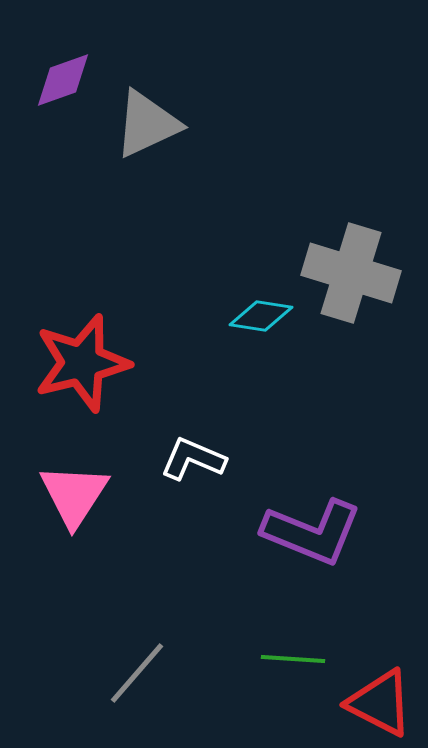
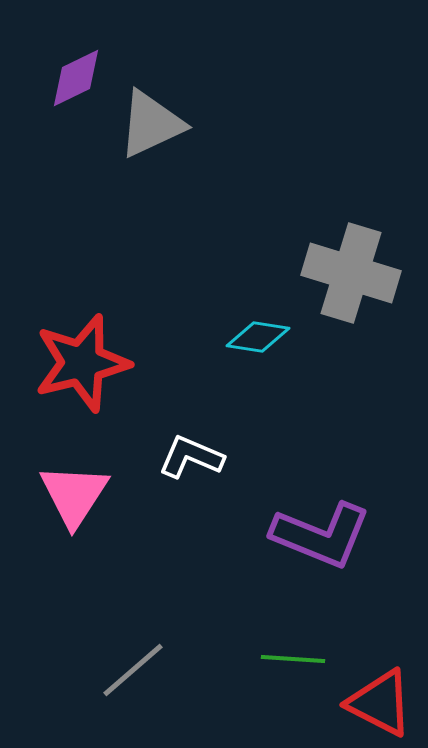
purple diamond: moved 13 px right, 2 px up; rotated 6 degrees counterclockwise
gray triangle: moved 4 px right
cyan diamond: moved 3 px left, 21 px down
white L-shape: moved 2 px left, 2 px up
purple L-shape: moved 9 px right, 3 px down
gray line: moved 4 px left, 3 px up; rotated 8 degrees clockwise
